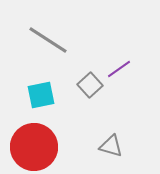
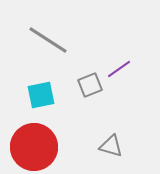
gray square: rotated 20 degrees clockwise
